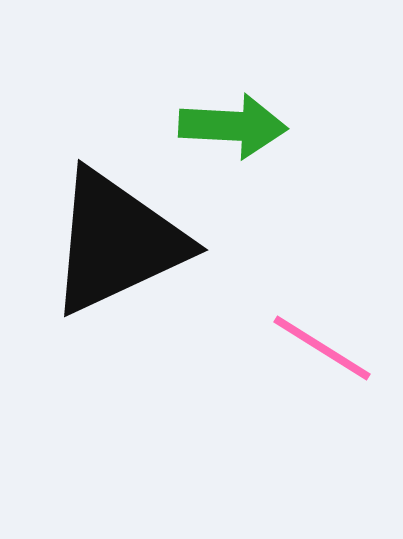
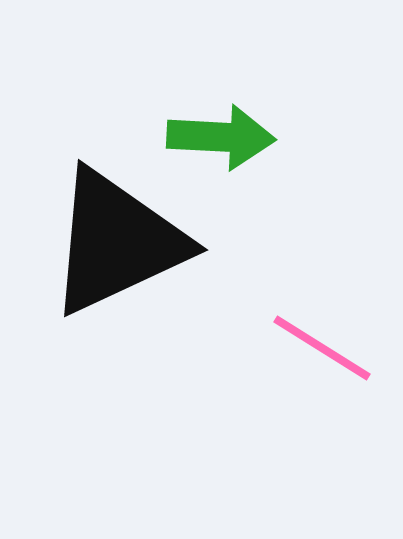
green arrow: moved 12 px left, 11 px down
